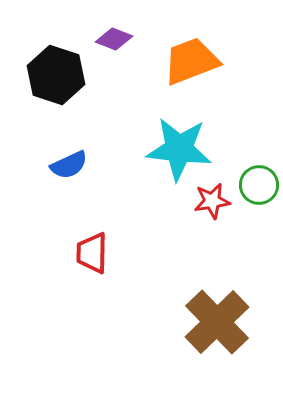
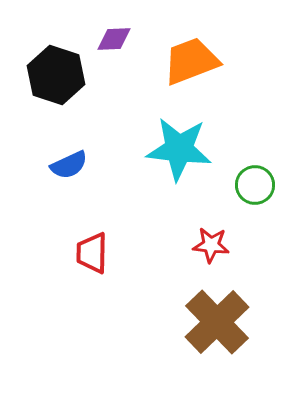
purple diamond: rotated 24 degrees counterclockwise
green circle: moved 4 px left
red star: moved 1 px left, 44 px down; rotated 15 degrees clockwise
